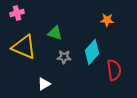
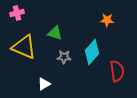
red semicircle: moved 3 px right, 1 px down
